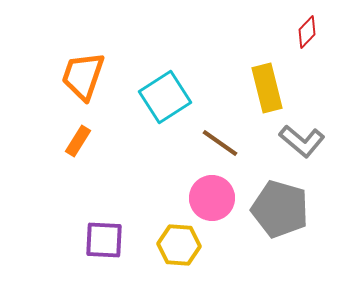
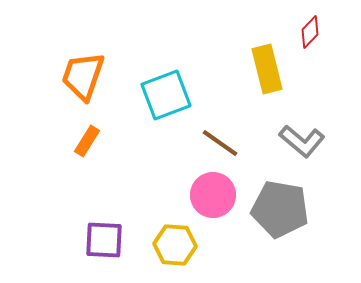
red diamond: moved 3 px right
yellow rectangle: moved 19 px up
cyan square: moved 1 px right, 2 px up; rotated 12 degrees clockwise
orange rectangle: moved 9 px right
pink circle: moved 1 px right, 3 px up
gray pentagon: rotated 6 degrees counterclockwise
yellow hexagon: moved 4 px left
